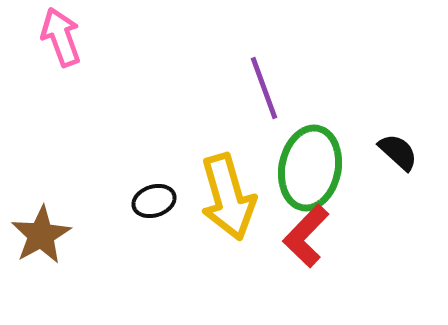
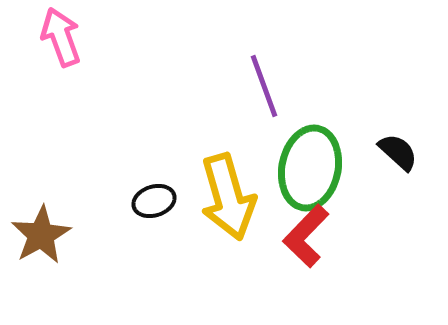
purple line: moved 2 px up
